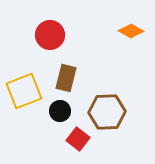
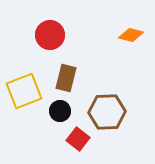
orange diamond: moved 4 px down; rotated 15 degrees counterclockwise
